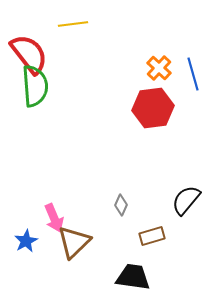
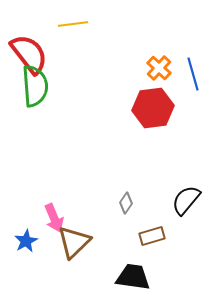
gray diamond: moved 5 px right, 2 px up; rotated 10 degrees clockwise
